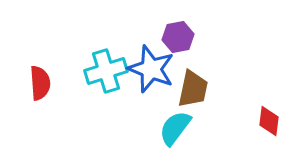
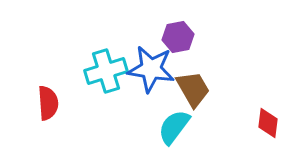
blue star: rotated 12 degrees counterclockwise
red semicircle: moved 8 px right, 20 px down
brown trapezoid: rotated 42 degrees counterclockwise
red diamond: moved 1 px left, 2 px down
cyan semicircle: moved 1 px left, 1 px up
